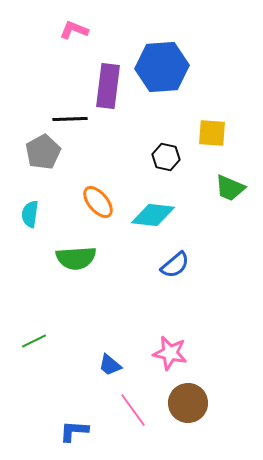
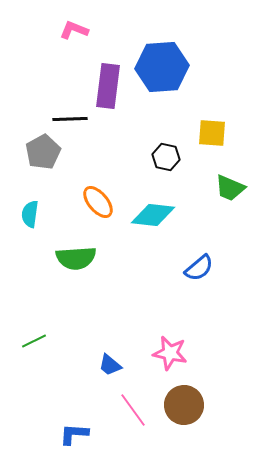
blue semicircle: moved 24 px right, 3 px down
brown circle: moved 4 px left, 2 px down
blue L-shape: moved 3 px down
